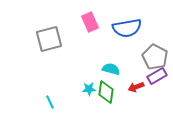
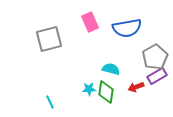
gray pentagon: rotated 15 degrees clockwise
